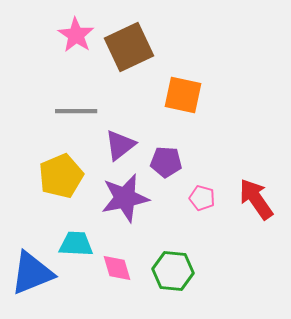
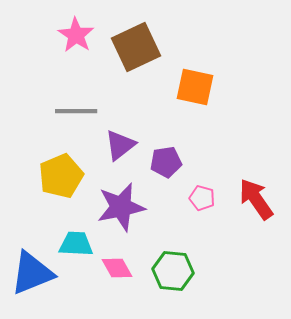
brown square: moved 7 px right
orange square: moved 12 px right, 8 px up
purple pentagon: rotated 12 degrees counterclockwise
purple star: moved 4 px left, 9 px down
pink diamond: rotated 12 degrees counterclockwise
